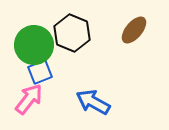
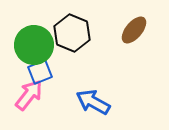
pink arrow: moved 4 px up
